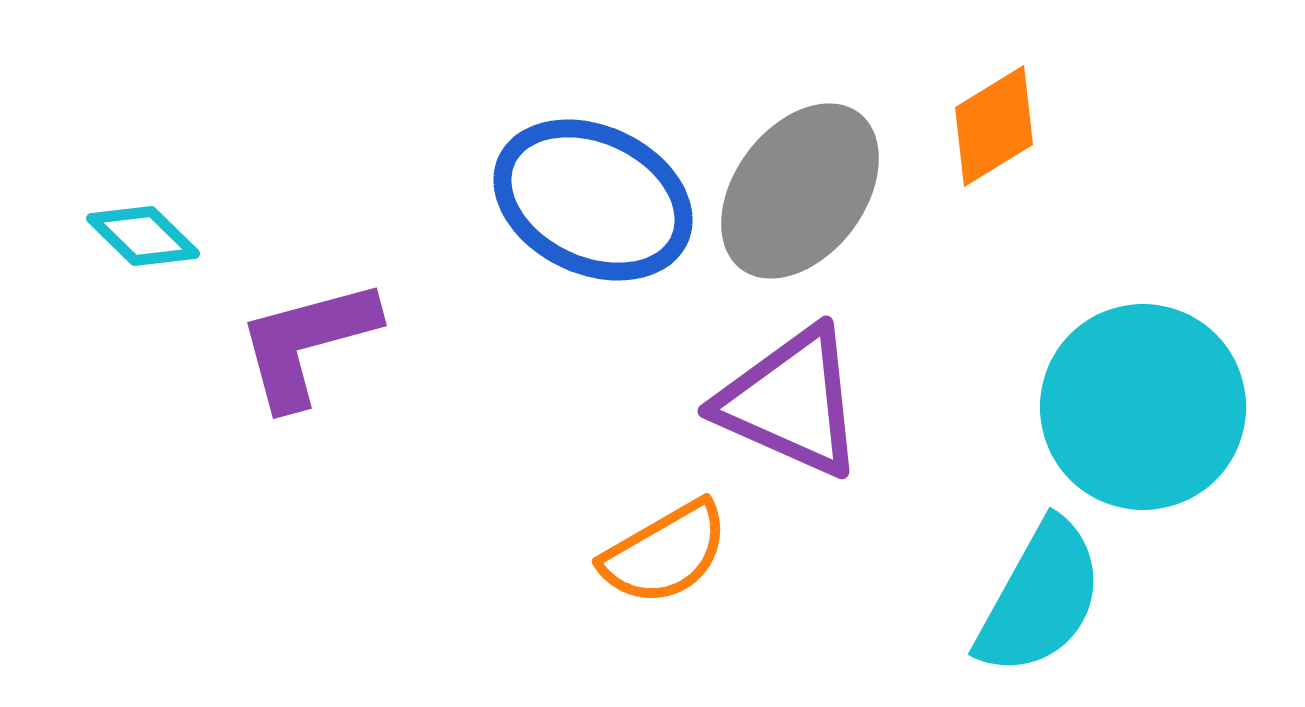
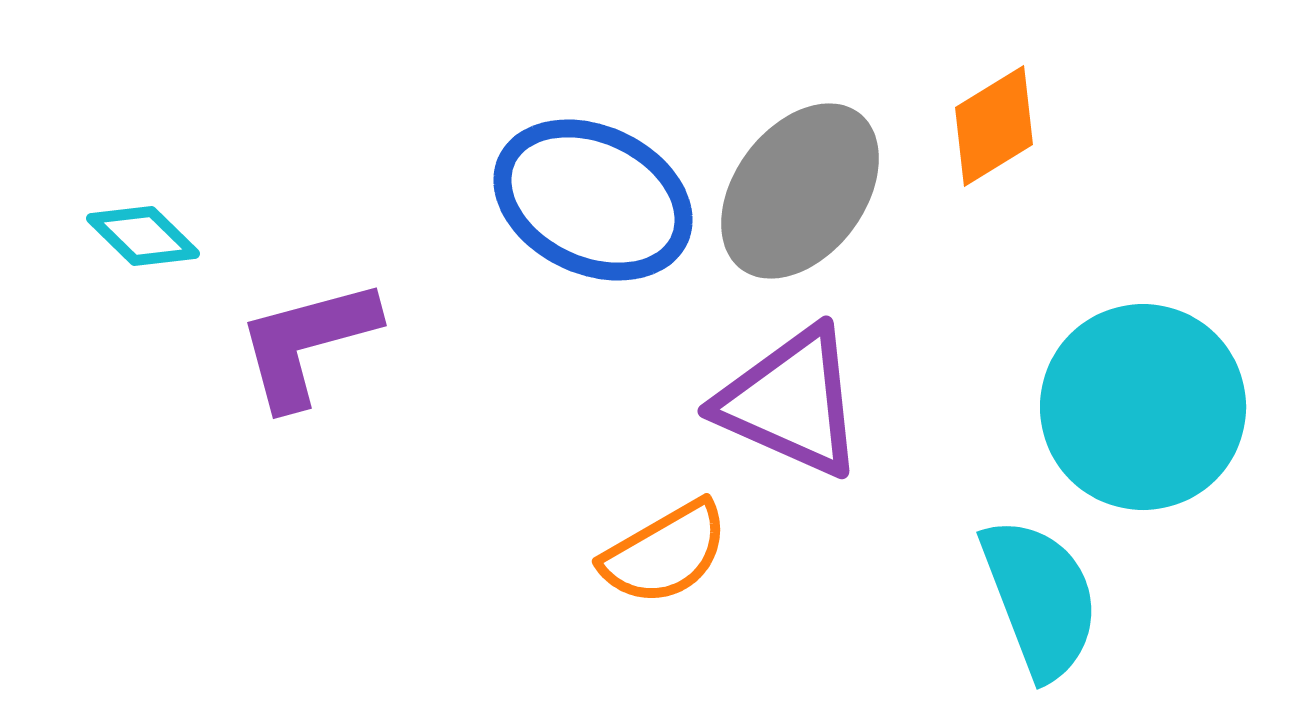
cyan semicircle: rotated 50 degrees counterclockwise
